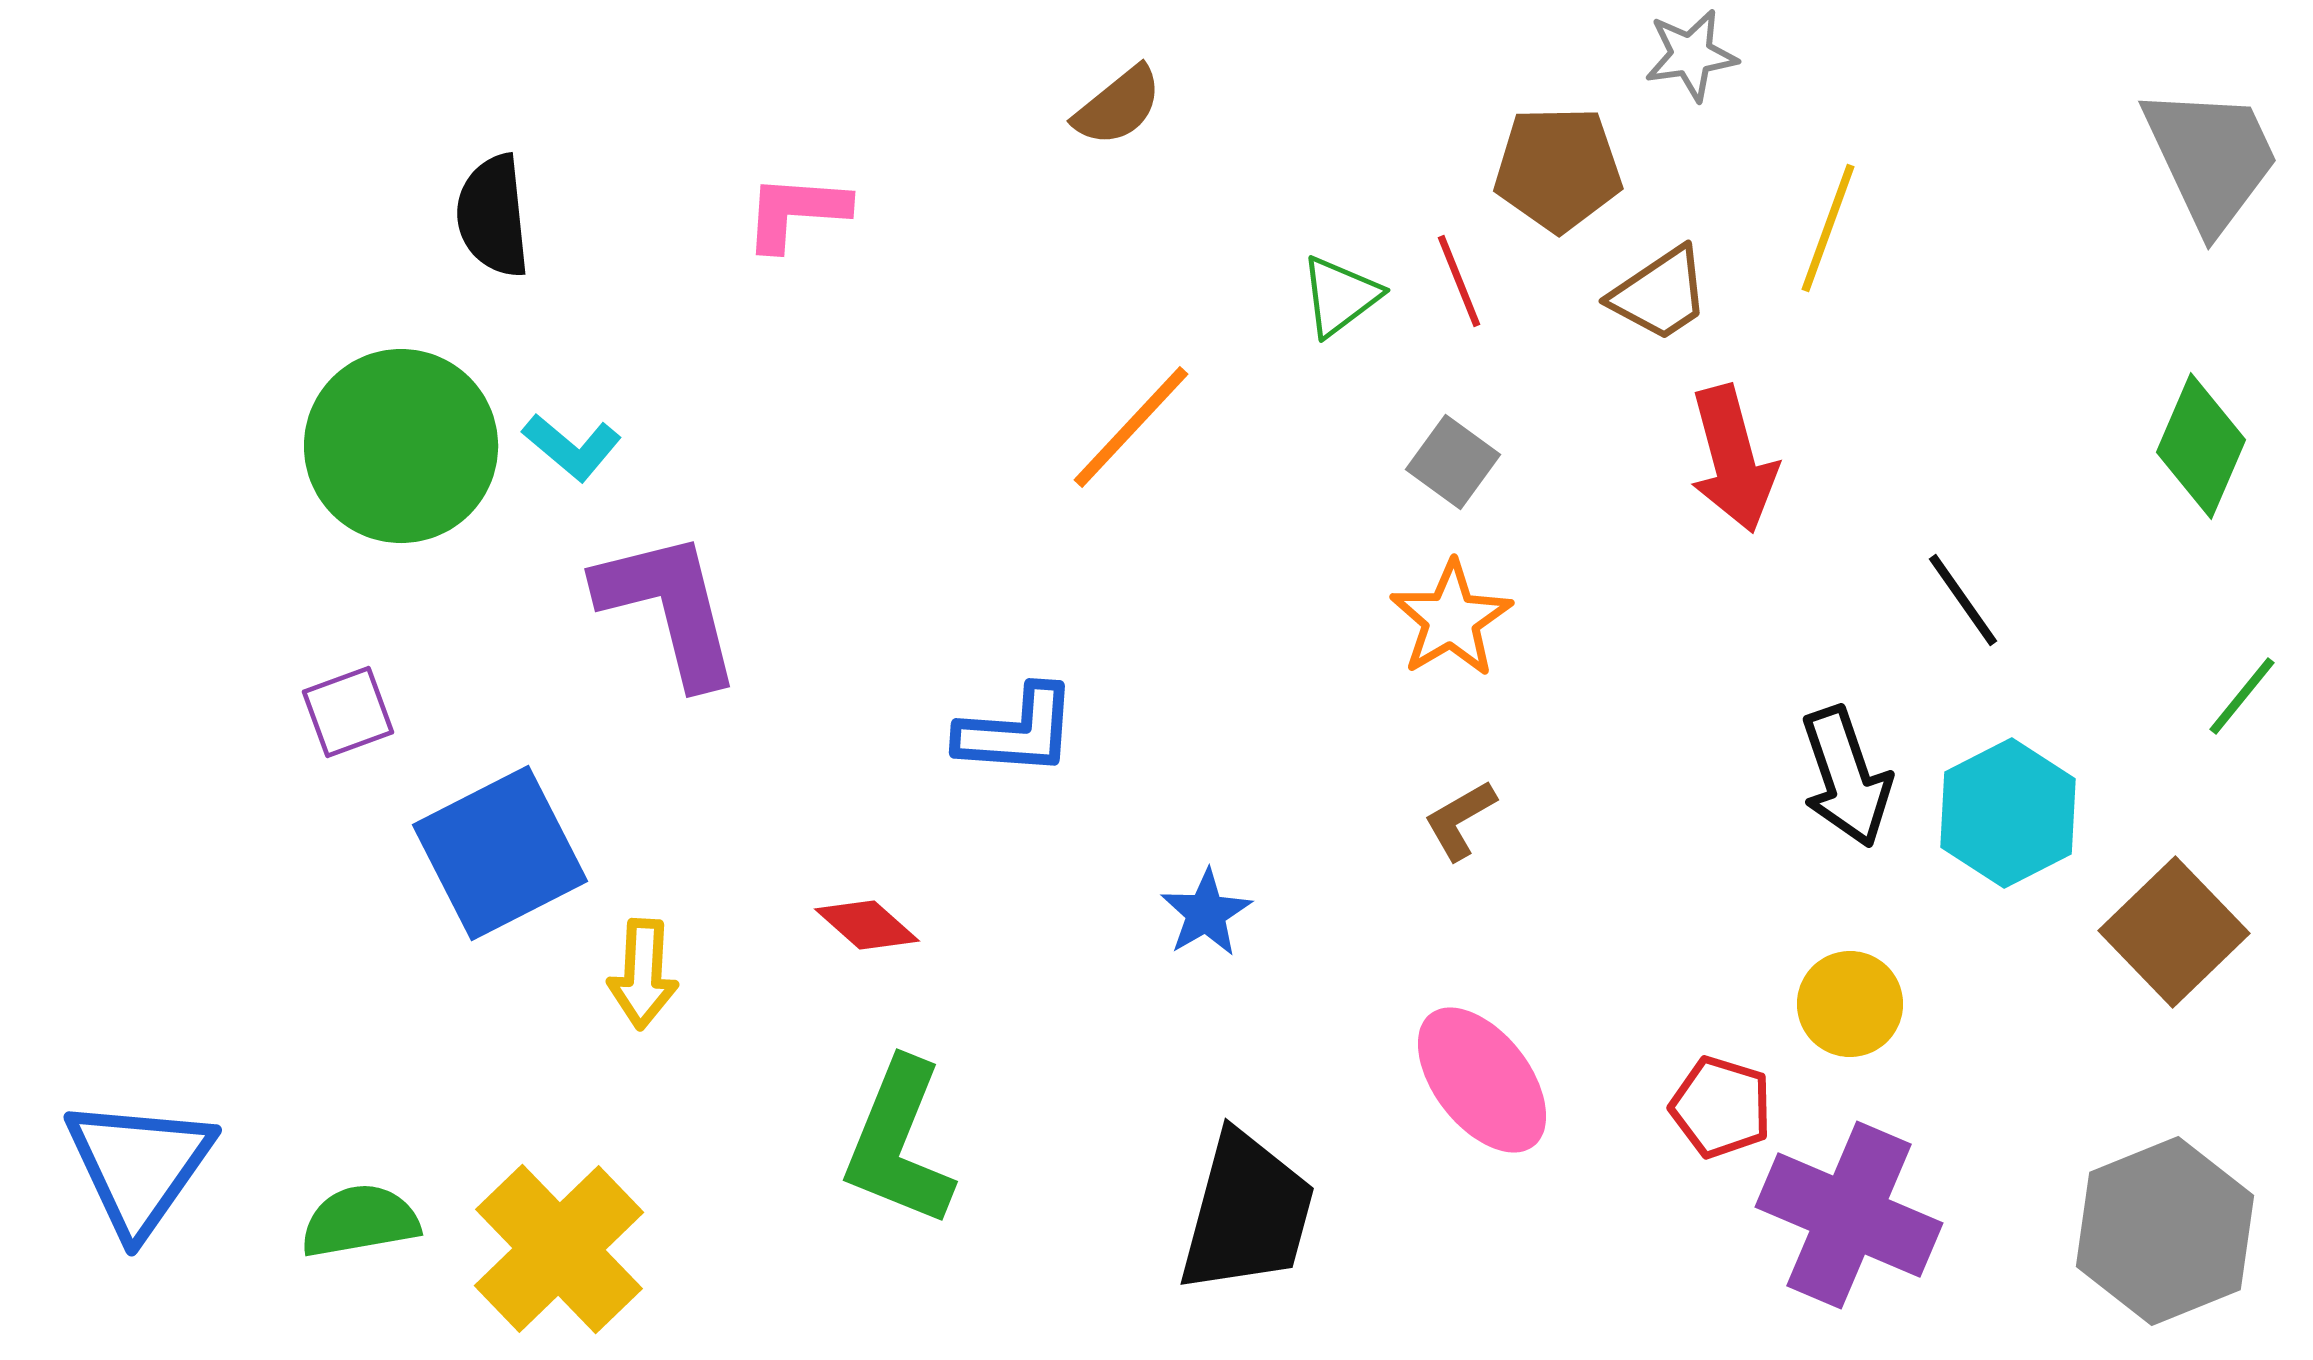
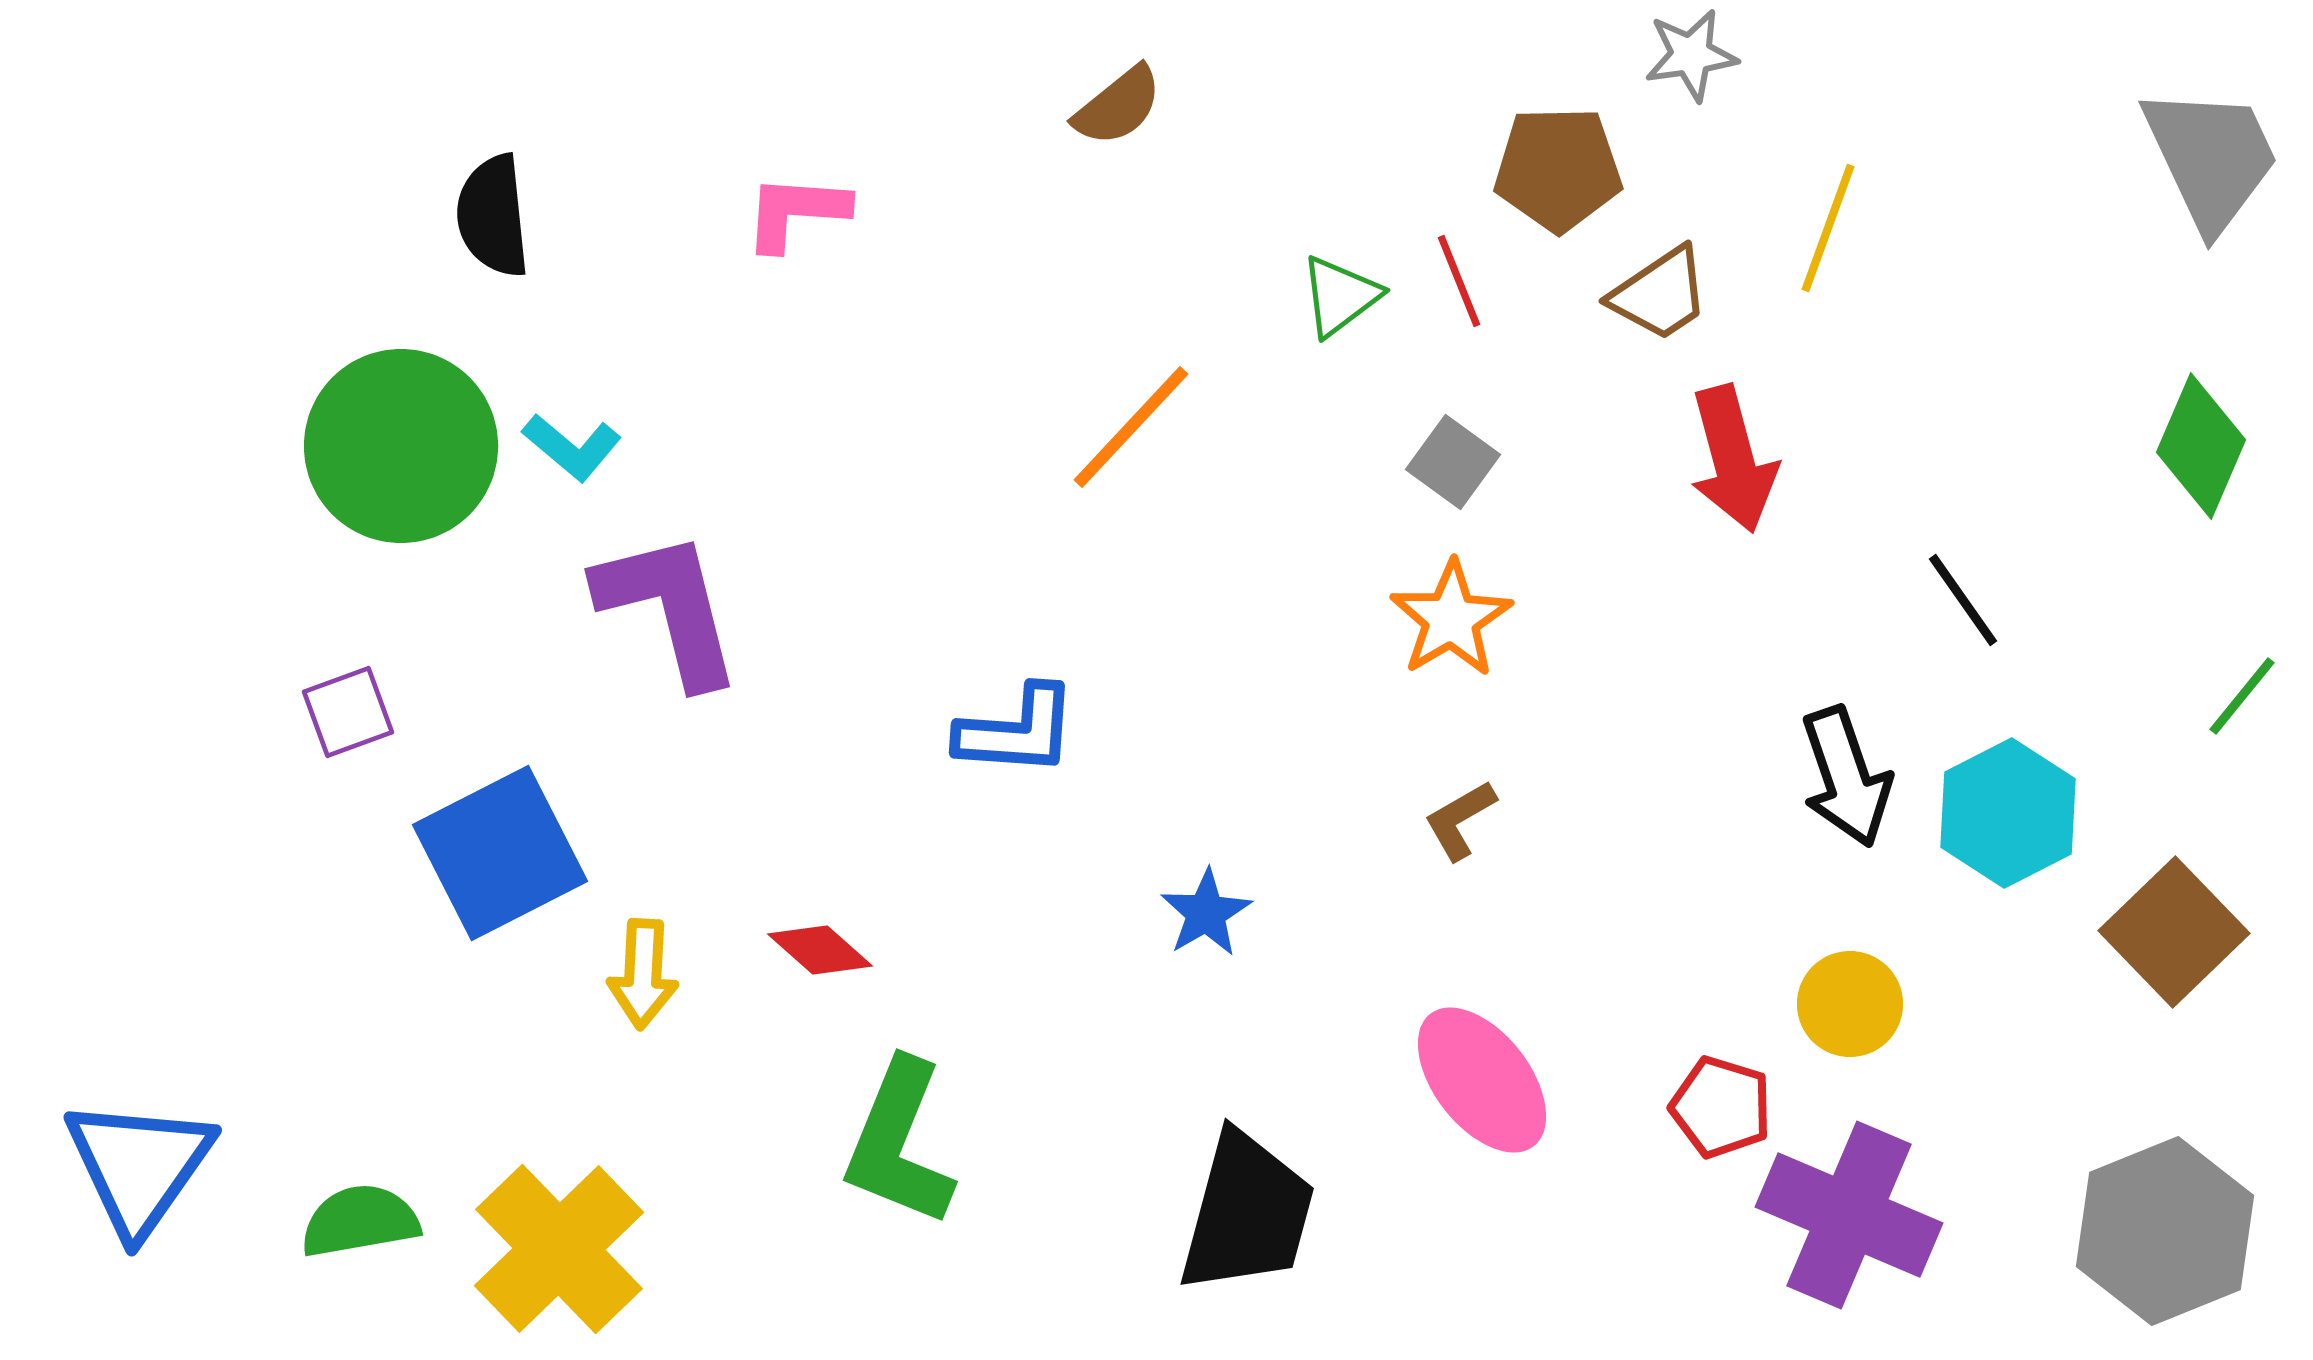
red diamond: moved 47 px left, 25 px down
